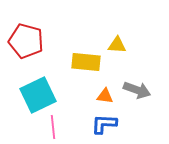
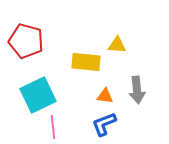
gray arrow: rotated 64 degrees clockwise
blue L-shape: rotated 24 degrees counterclockwise
